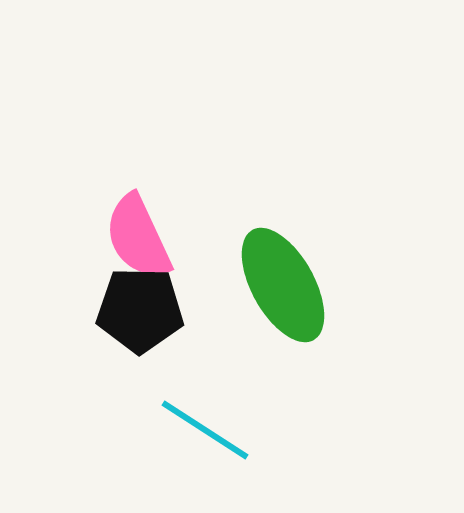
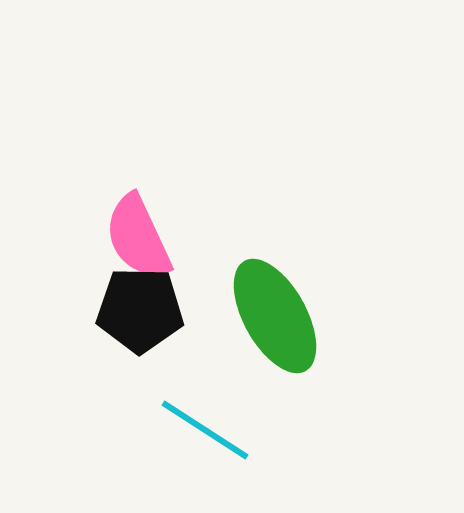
green ellipse: moved 8 px left, 31 px down
